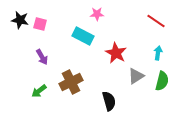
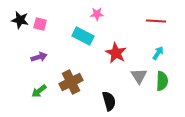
red line: rotated 30 degrees counterclockwise
cyan arrow: rotated 24 degrees clockwise
purple arrow: moved 3 px left; rotated 77 degrees counterclockwise
gray triangle: moved 3 px right; rotated 30 degrees counterclockwise
green semicircle: rotated 12 degrees counterclockwise
